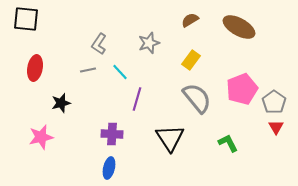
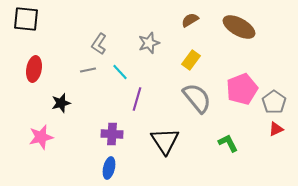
red ellipse: moved 1 px left, 1 px down
red triangle: moved 2 px down; rotated 35 degrees clockwise
black triangle: moved 5 px left, 3 px down
